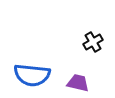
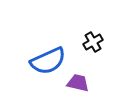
blue semicircle: moved 16 px right, 14 px up; rotated 30 degrees counterclockwise
